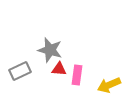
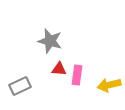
gray star: moved 9 px up
gray rectangle: moved 15 px down
yellow arrow: rotated 10 degrees clockwise
